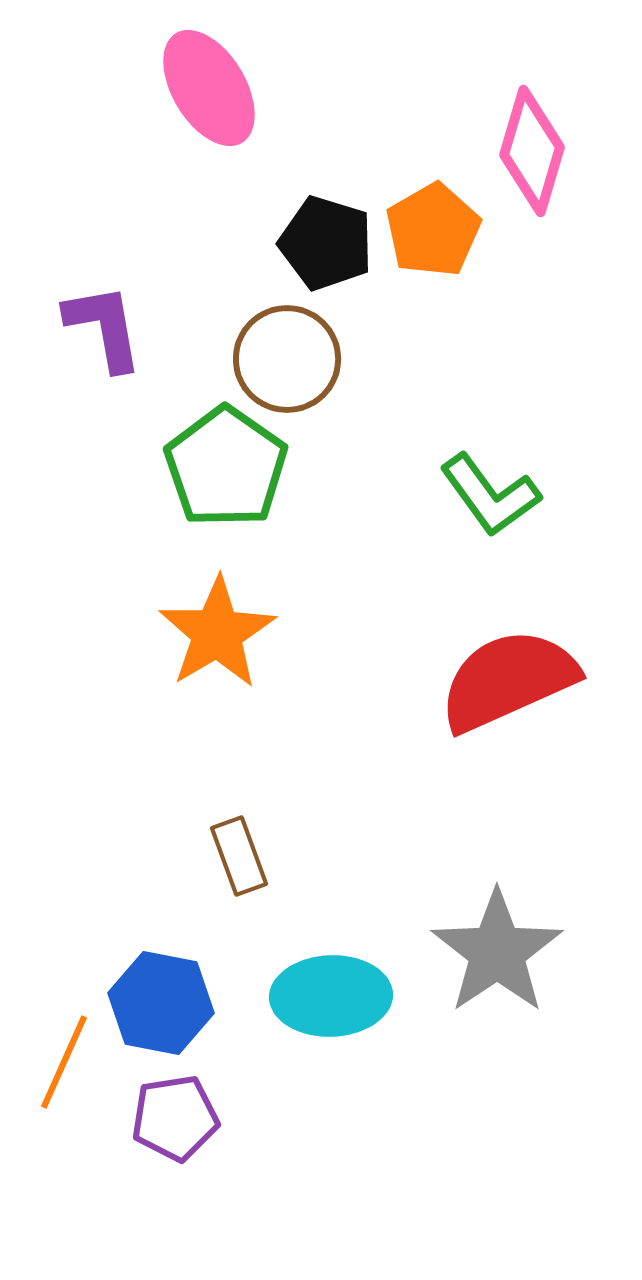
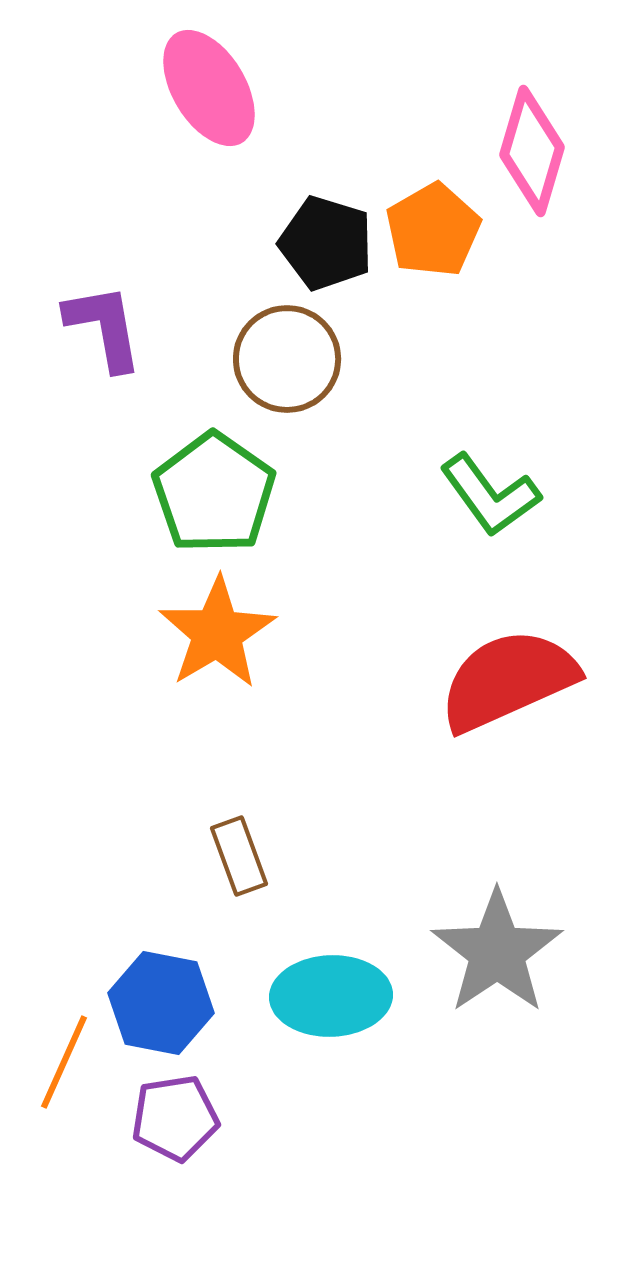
green pentagon: moved 12 px left, 26 px down
